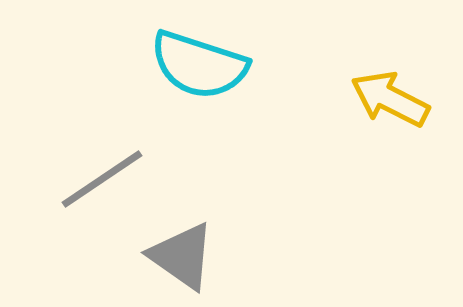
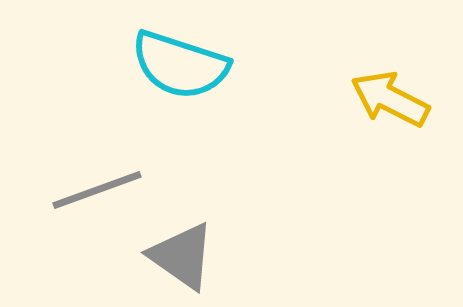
cyan semicircle: moved 19 px left
gray line: moved 5 px left, 11 px down; rotated 14 degrees clockwise
